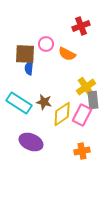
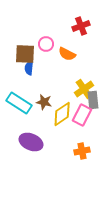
yellow cross: moved 2 px left, 2 px down
